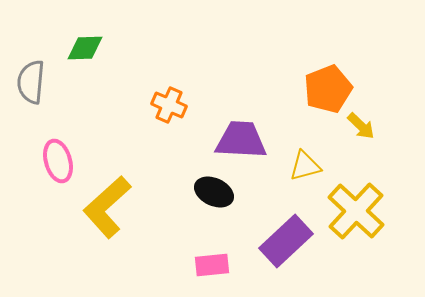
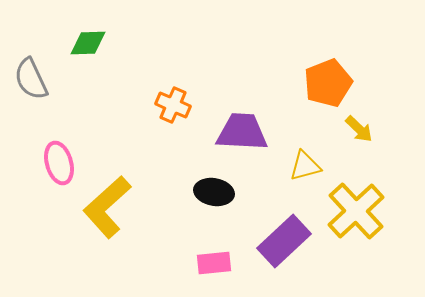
green diamond: moved 3 px right, 5 px up
gray semicircle: moved 3 px up; rotated 30 degrees counterclockwise
orange pentagon: moved 6 px up
orange cross: moved 4 px right
yellow arrow: moved 2 px left, 3 px down
purple trapezoid: moved 1 px right, 8 px up
pink ellipse: moved 1 px right, 2 px down
black ellipse: rotated 15 degrees counterclockwise
yellow cross: rotated 4 degrees clockwise
purple rectangle: moved 2 px left
pink rectangle: moved 2 px right, 2 px up
